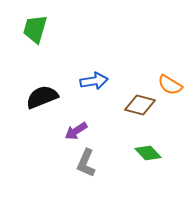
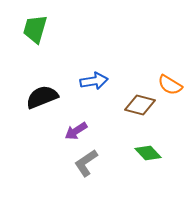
gray L-shape: rotated 32 degrees clockwise
